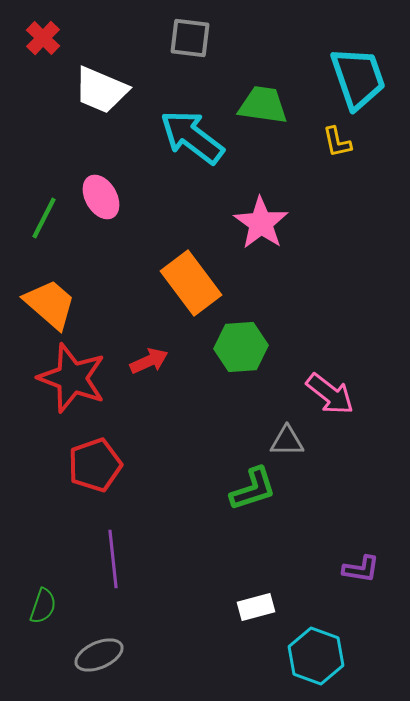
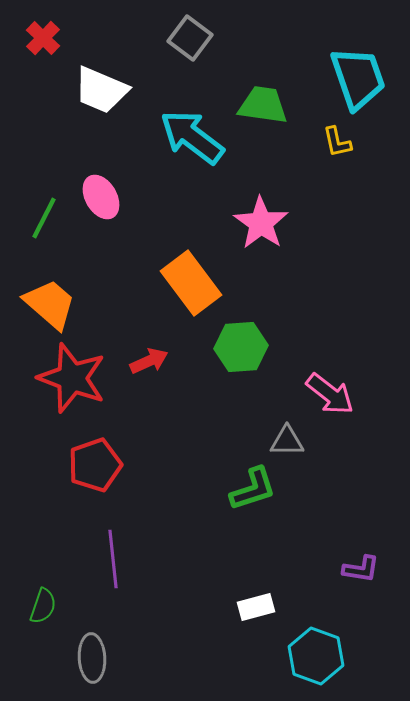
gray square: rotated 30 degrees clockwise
gray ellipse: moved 7 px left, 3 px down; rotated 69 degrees counterclockwise
